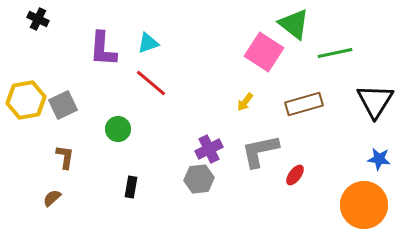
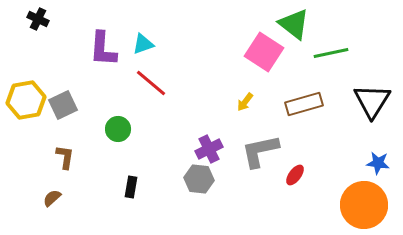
cyan triangle: moved 5 px left, 1 px down
green line: moved 4 px left
black triangle: moved 3 px left
blue star: moved 1 px left, 4 px down
gray hexagon: rotated 12 degrees clockwise
